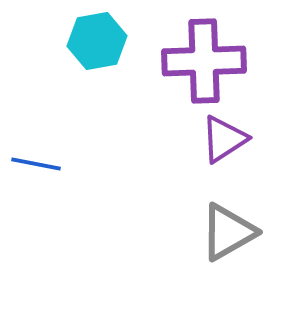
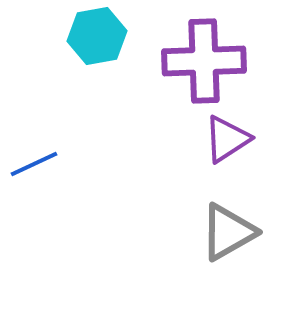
cyan hexagon: moved 5 px up
purple triangle: moved 3 px right
blue line: moved 2 px left; rotated 36 degrees counterclockwise
